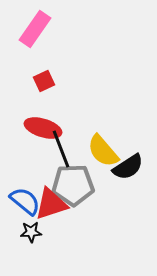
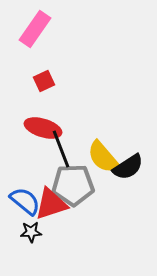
yellow semicircle: moved 6 px down
